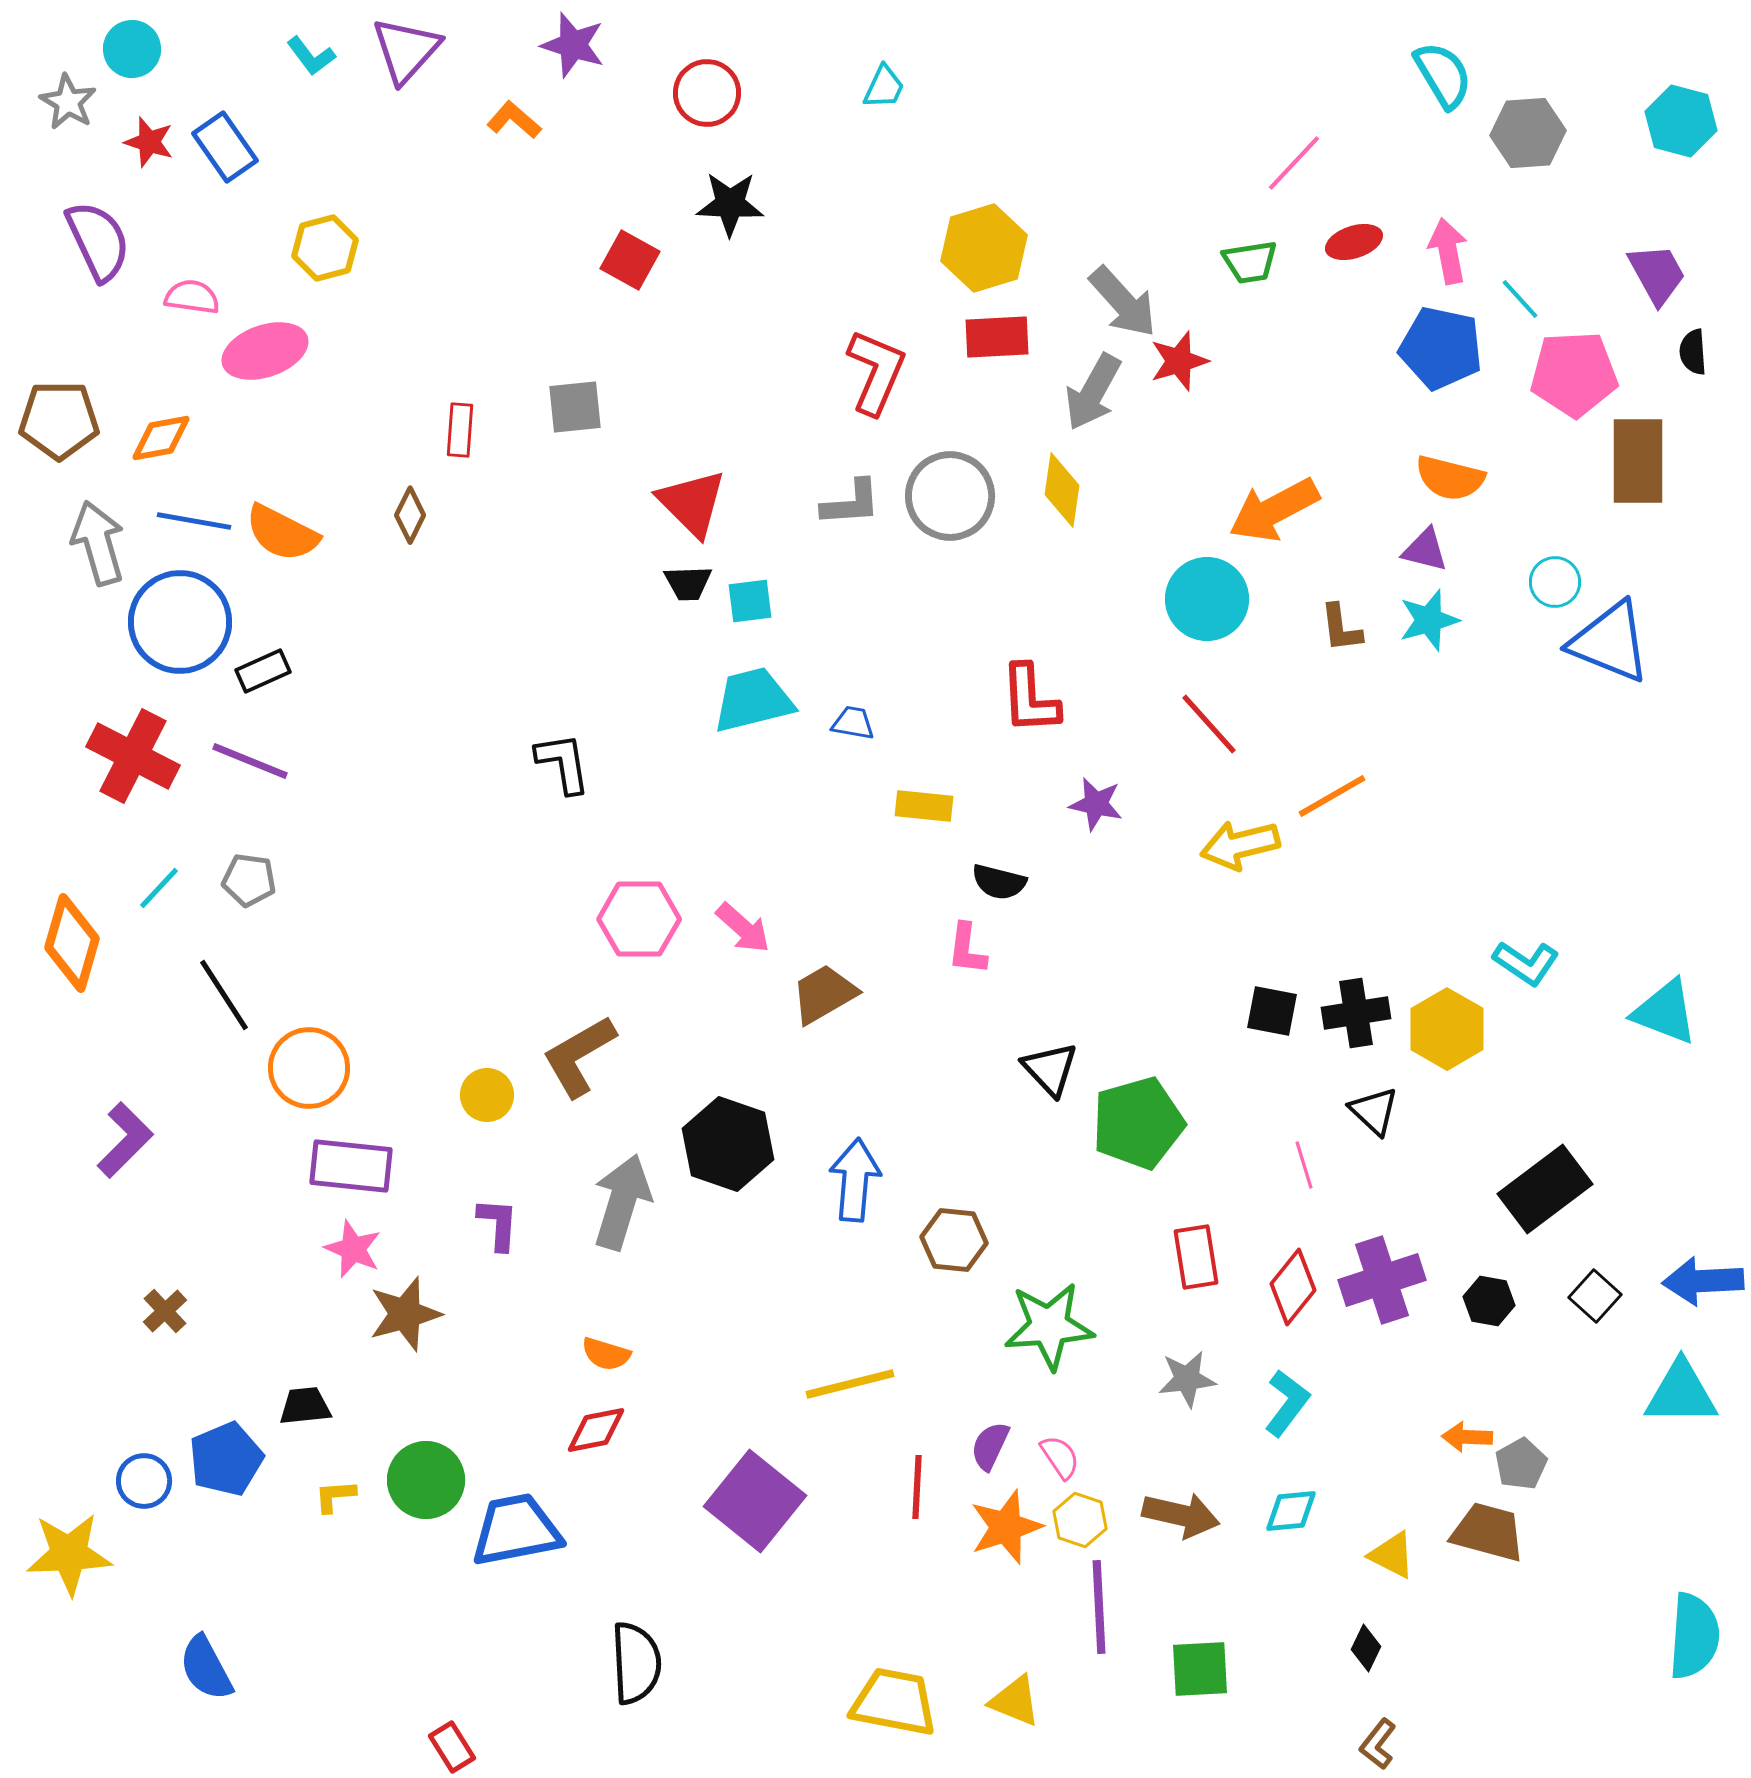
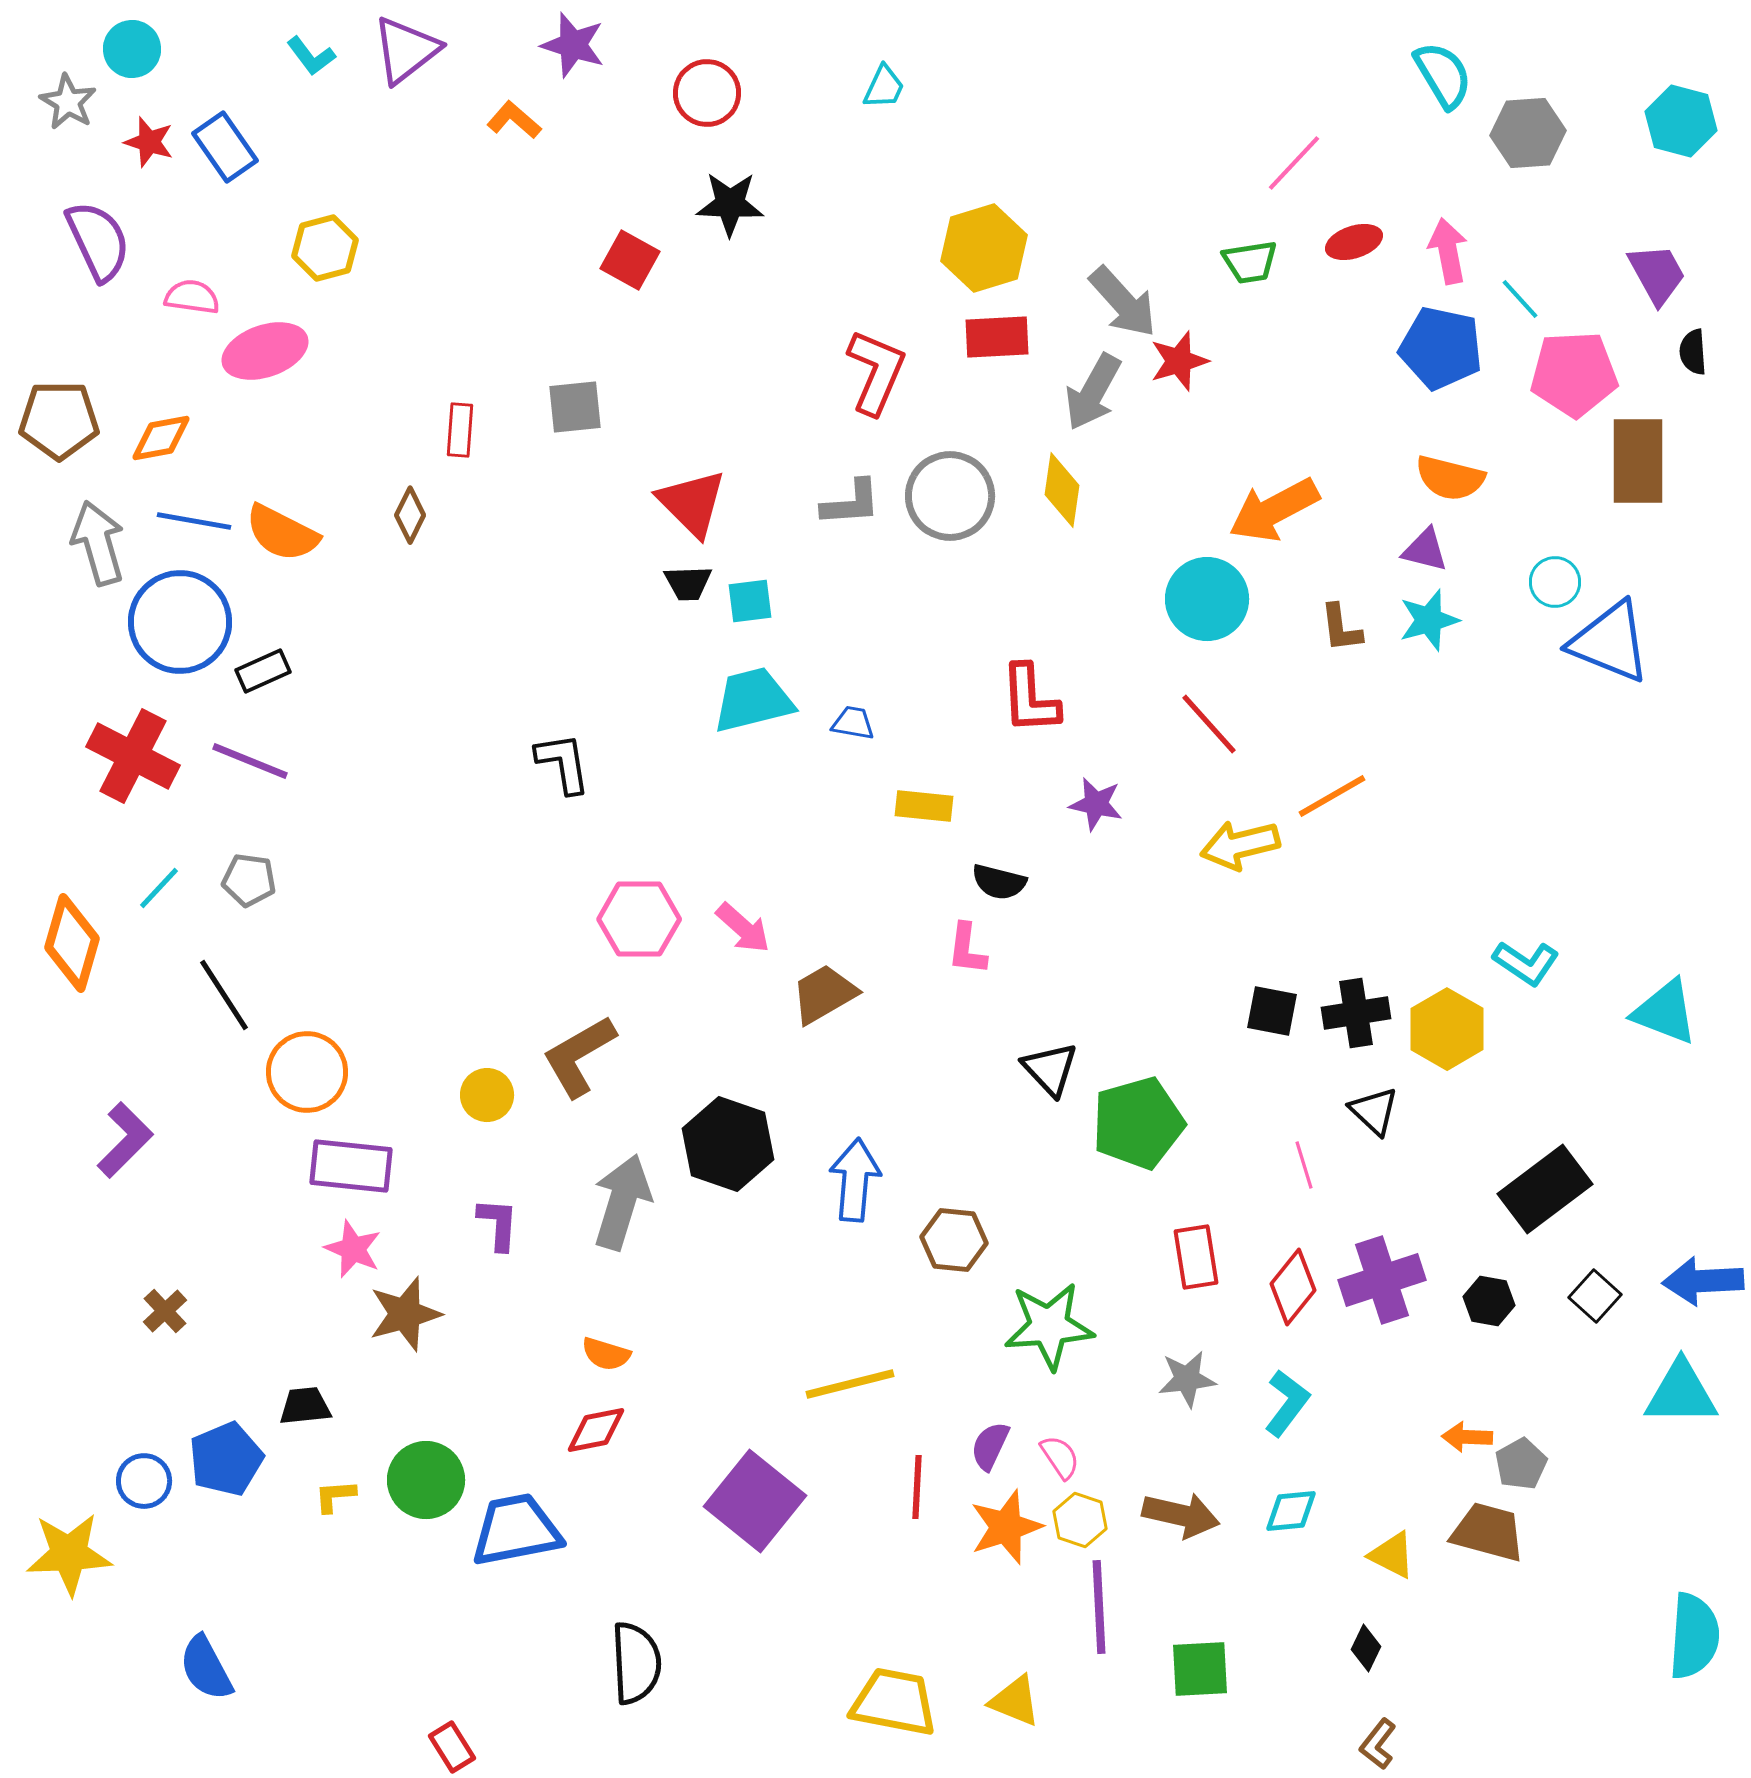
purple triangle at (406, 50): rotated 10 degrees clockwise
orange circle at (309, 1068): moved 2 px left, 4 px down
